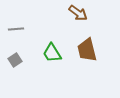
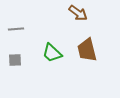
green trapezoid: rotated 15 degrees counterclockwise
gray square: rotated 32 degrees clockwise
